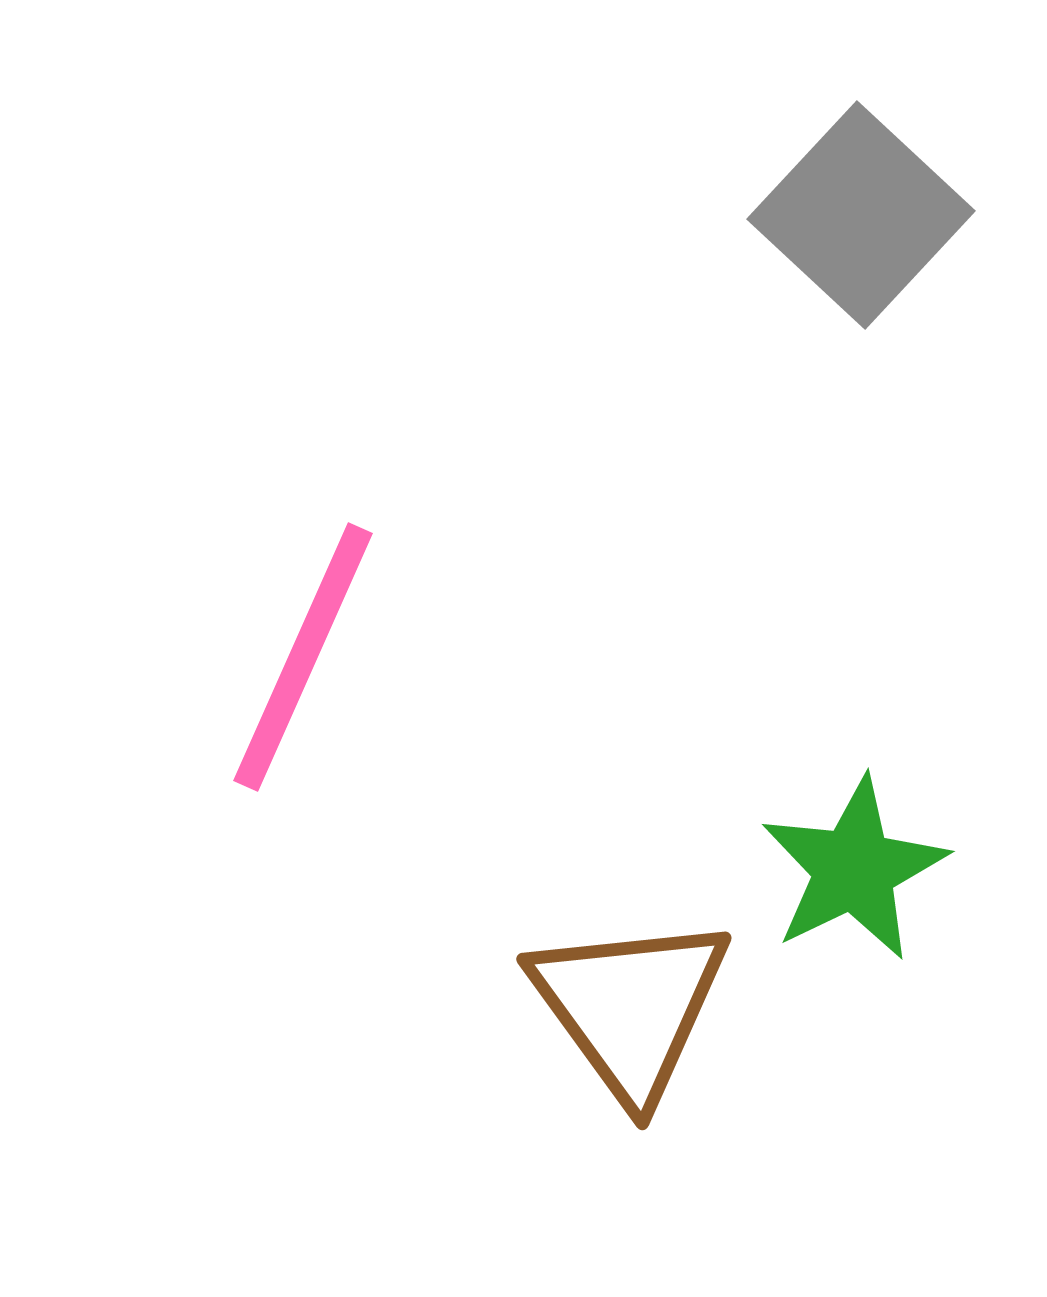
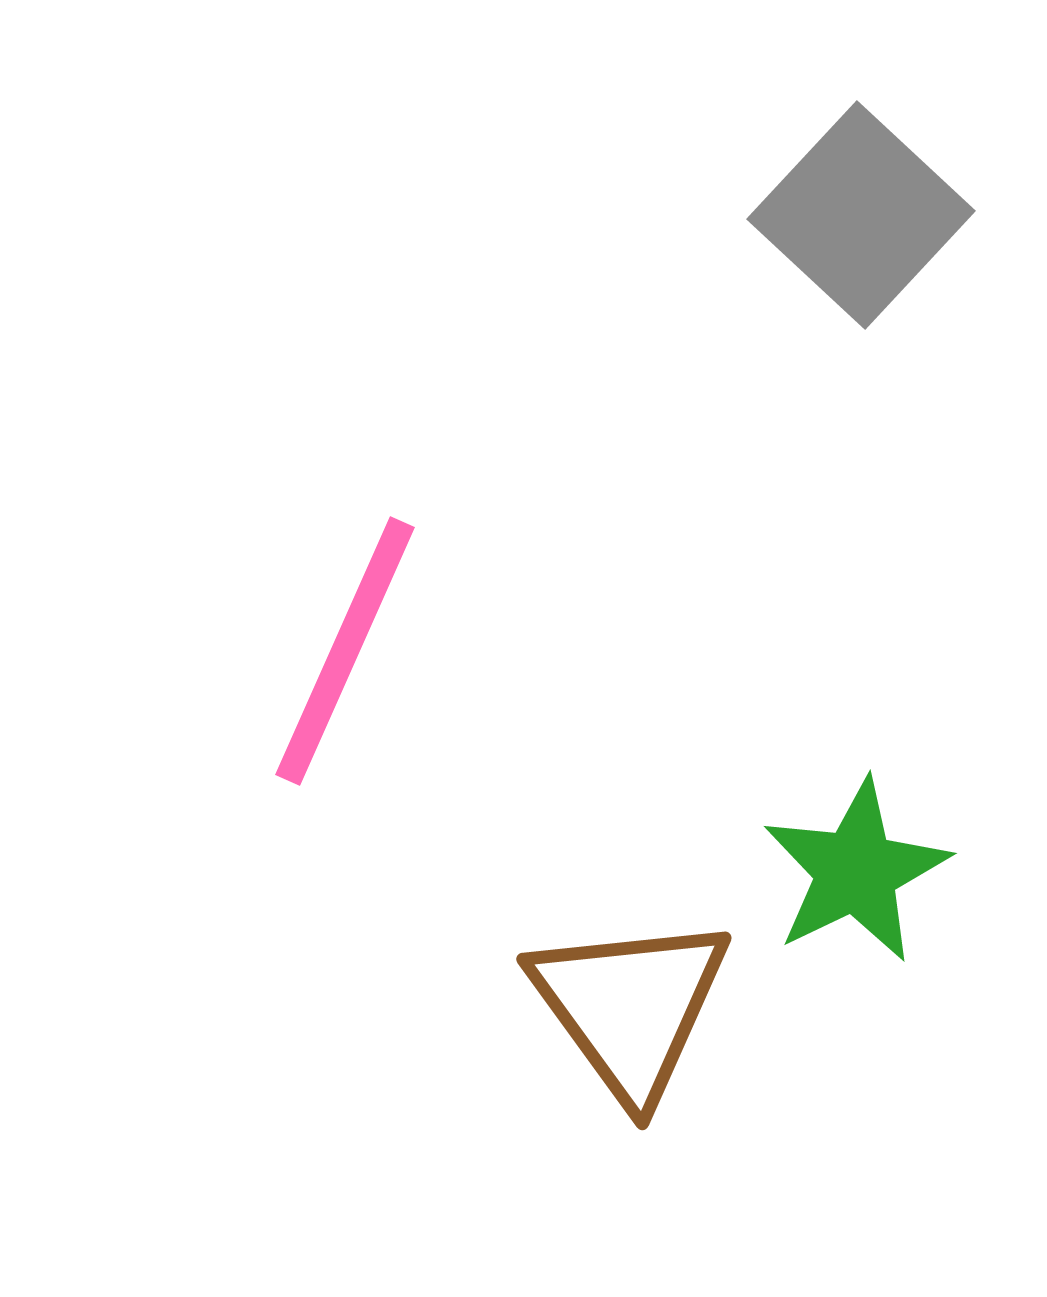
pink line: moved 42 px right, 6 px up
green star: moved 2 px right, 2 px down
